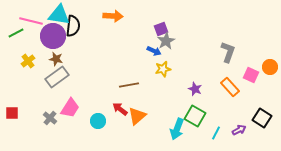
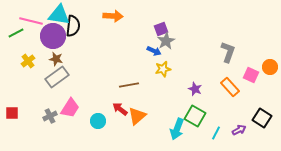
gray cross: moved 2 px up; rotated 24 degrees clockwise
